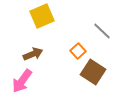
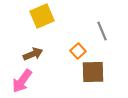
gray line: rotated 24 degrees clockwise
brown square: rotated 35 degrees counterclockwise
